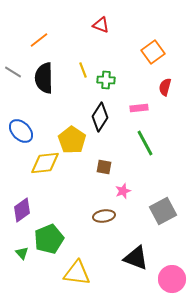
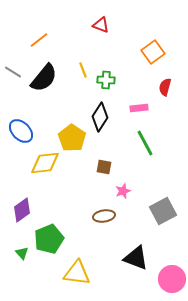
black semicircle: rotated 140 degrees counterclockwise
yellow pentagon: moved 2 px up
